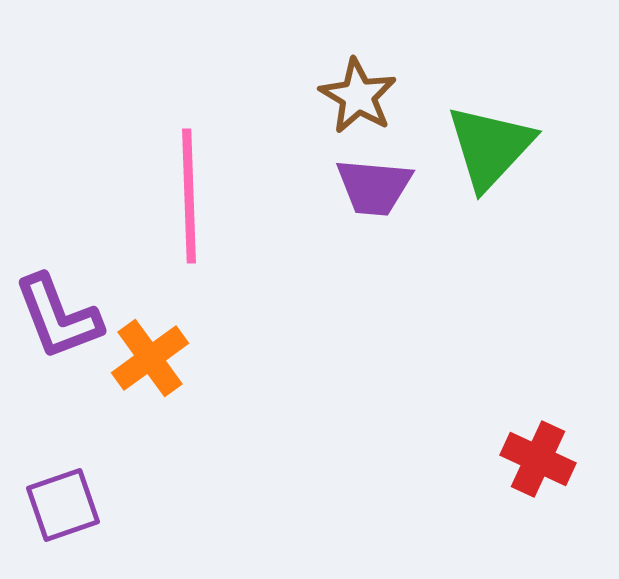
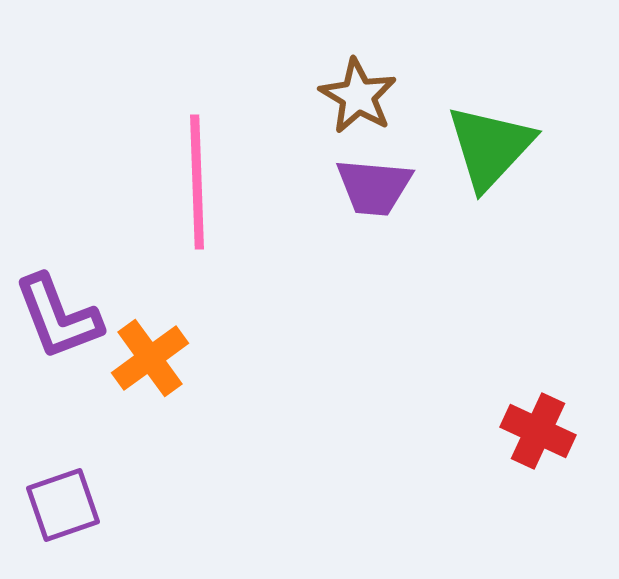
pink line: moved 8 px right, 14 px up
red cross: moved 28 px up
